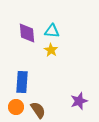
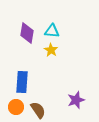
purple diamond: rotated 15 degrees clockwise
purple star: moved 3 px left, 1 px up
